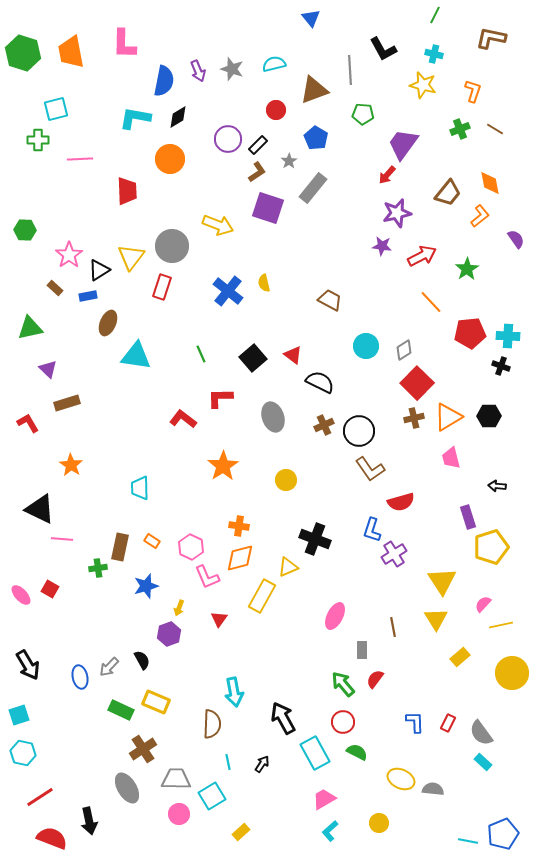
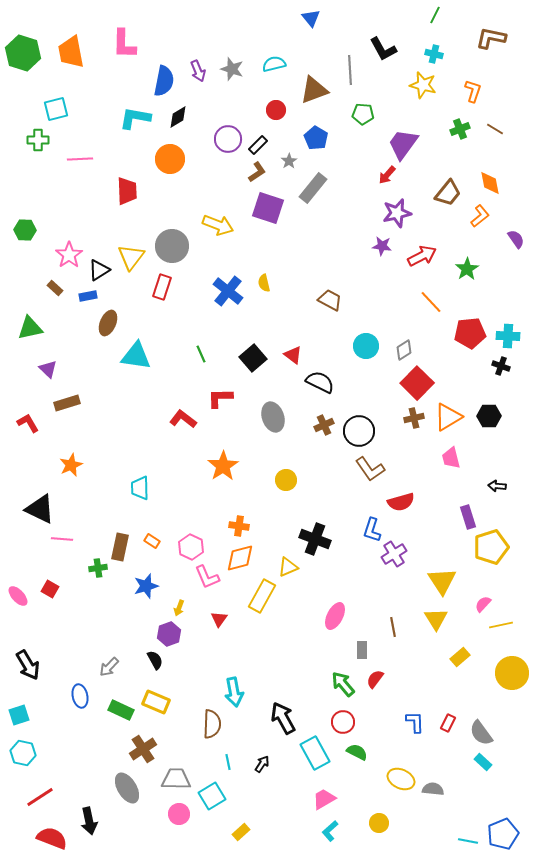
orange star at (71, 465): rotated 15 degrees clockwise
pink ellipse at (21, 595): moved 3 px left, 1 px down
black semicircle at (142, 660): moved 13 px right
blue ellipse at (80, 677): moved 19 px down
